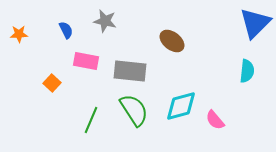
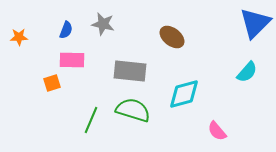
gray star: moved 2 px left, 3 px down
blue semicircle: rotated 48 degrees clockwise
orange star: moved 3 px down
brown ellipse: moved 4 px up
pink rectangle: moved 14 px left, 1 px up; rotated 10 degrees counterclockwise
cyan semicircle: moved 1 px down; rotated 35 degrees clockwise
orange square: rotated 30 degrees clockwise
cyan diamond: moved 3 px right, 12 px up
green semicircle: moved 1 px left; rotated 40 degrees counterclockwise
pink semicircle: moved 2 px right, 11 px down
